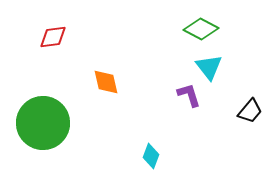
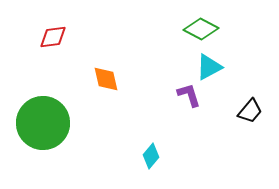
cyan triangle: rotated 40 degrees clockwise
orange diamond: moved 3 px up
cyan diamond: rotated 20 degrees clockwise
